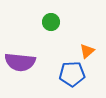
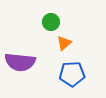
orange triangle: moved 23 px left, 8 px up
